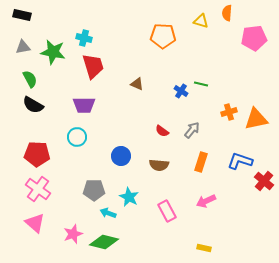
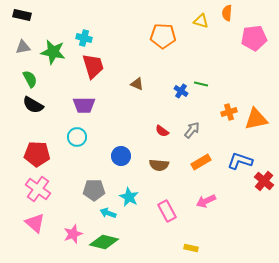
orange rectangle: rotated 42 degrees clockwise
yellow rectangle: moved 13 px left
